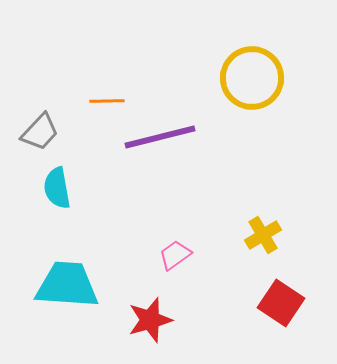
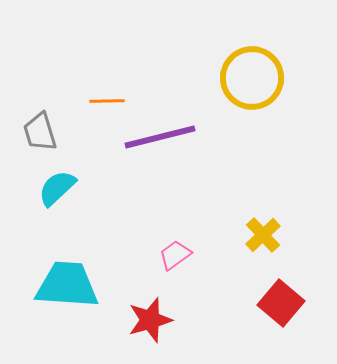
gray trapezoid: rotated 120 degrees clockwise
cyan semicircle: rotated 57 degrees clockwise
yellow cross: rotated 12 degrees counterclockwise
red square: rotated 6 degrees clockwise
